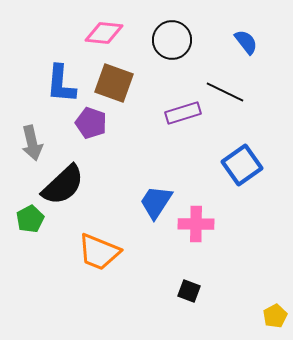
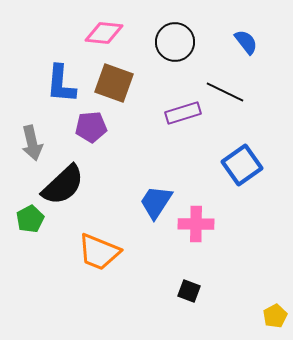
black circle: moved 3 px right, 2 px down
purple pentagon: moved 4 px down; rotated 24 degrees counterclockwise
